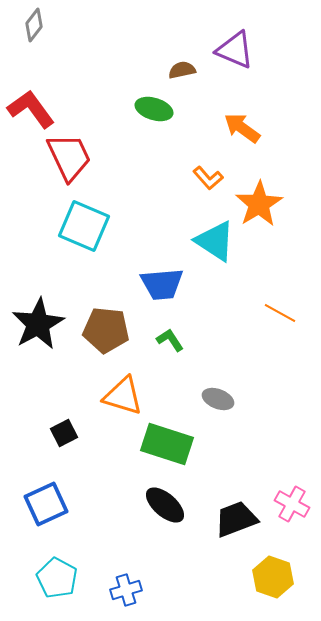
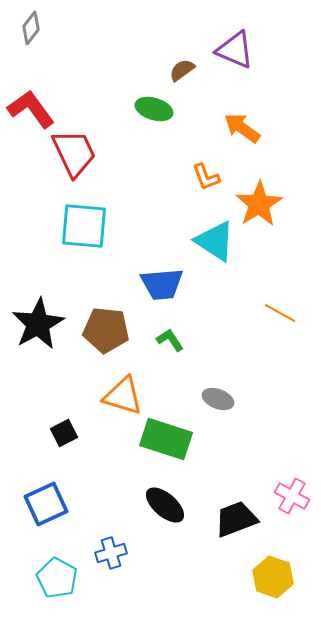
gray diamond: moved 3 px left, 3 px down
brown semicircle: rotated 24 degrees counterclockwise
red trapezoid: moved 5 px right, 4 px up
orange L-shape: moved 2 px left, 1 px up; rotated 20 degrees clockwise
cyan square: rotated 18 degrees counterclockwise
green rectangle: moved 1 px left, 5 px up
pink cross: moved 8 px up
blue cross: moved 15 px left, 37 px up
